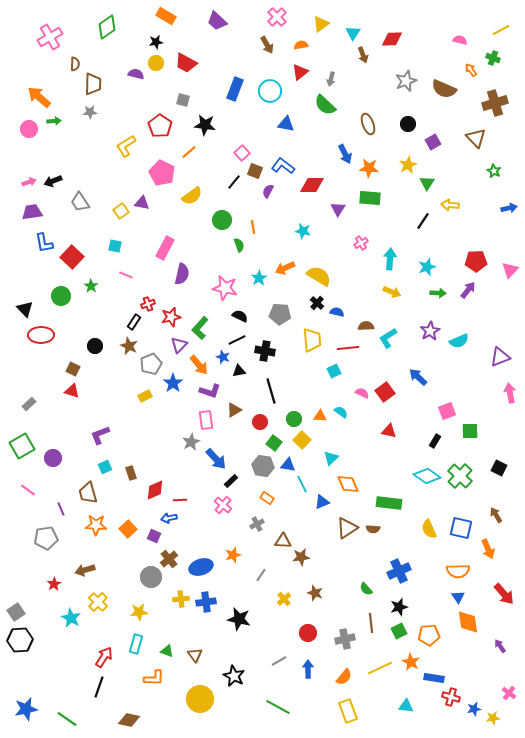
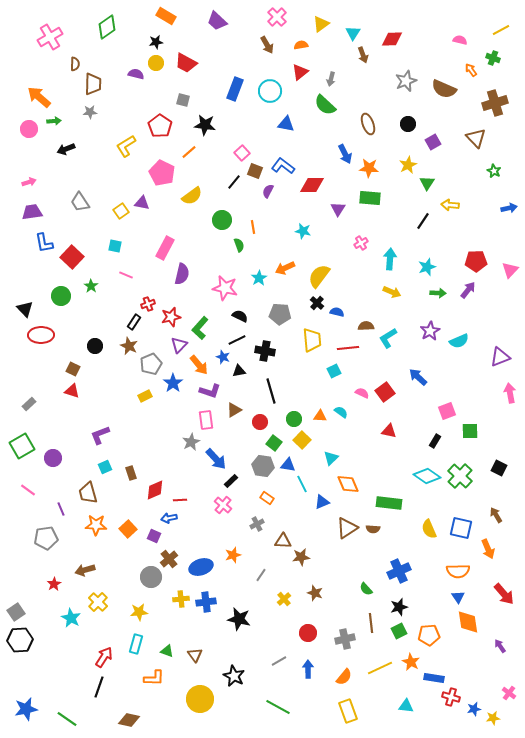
black arrow at (53, 181): moved 13 px right, 32 px up
yellow semicircle at (319, 276): rotated 85 degrees counterclockwise
